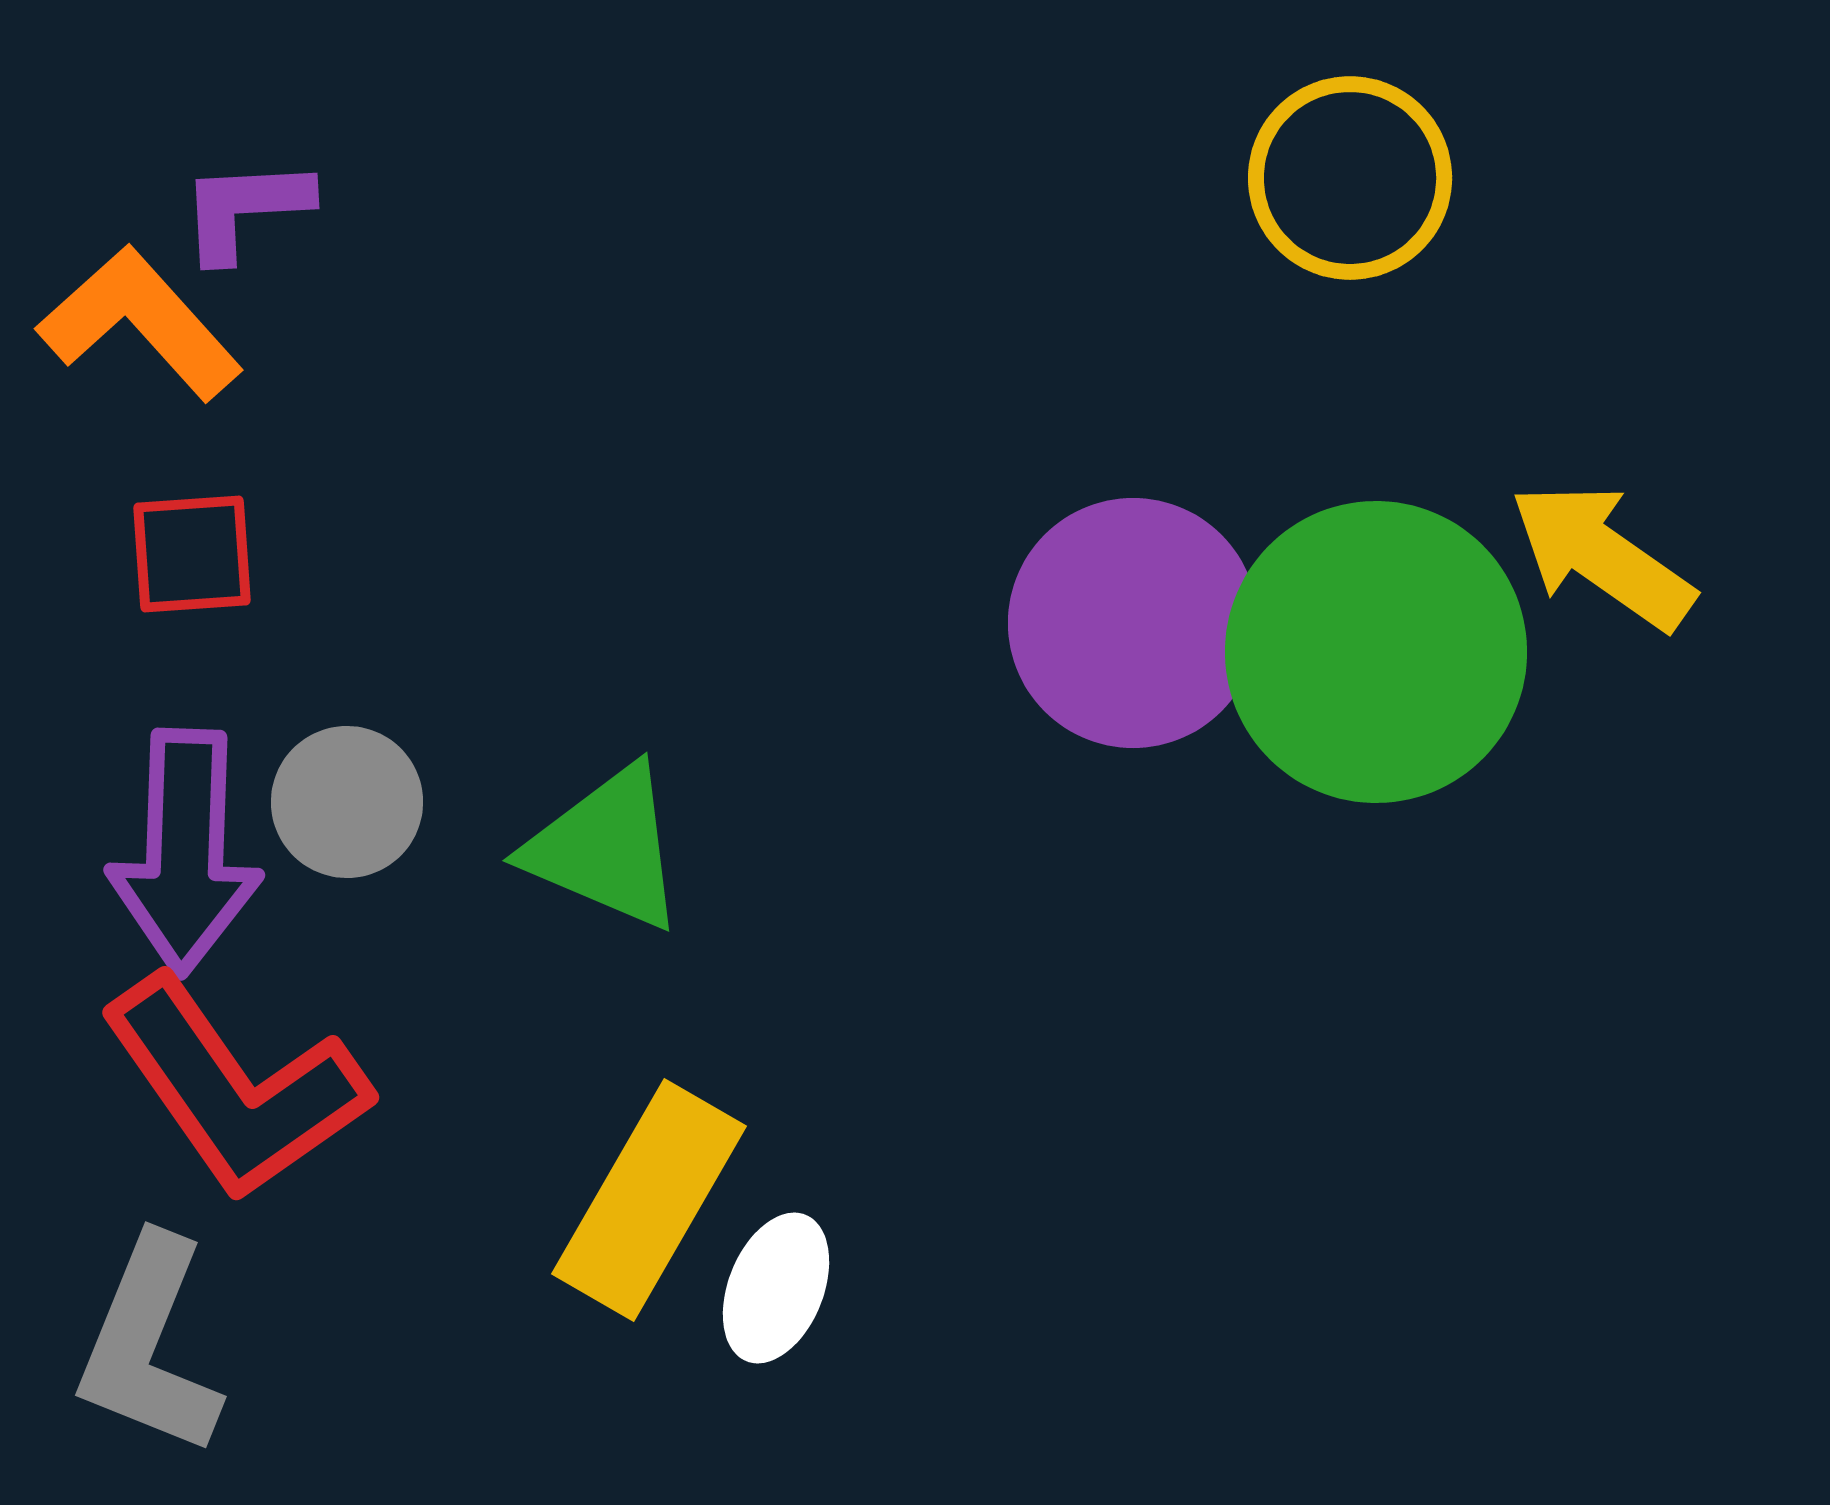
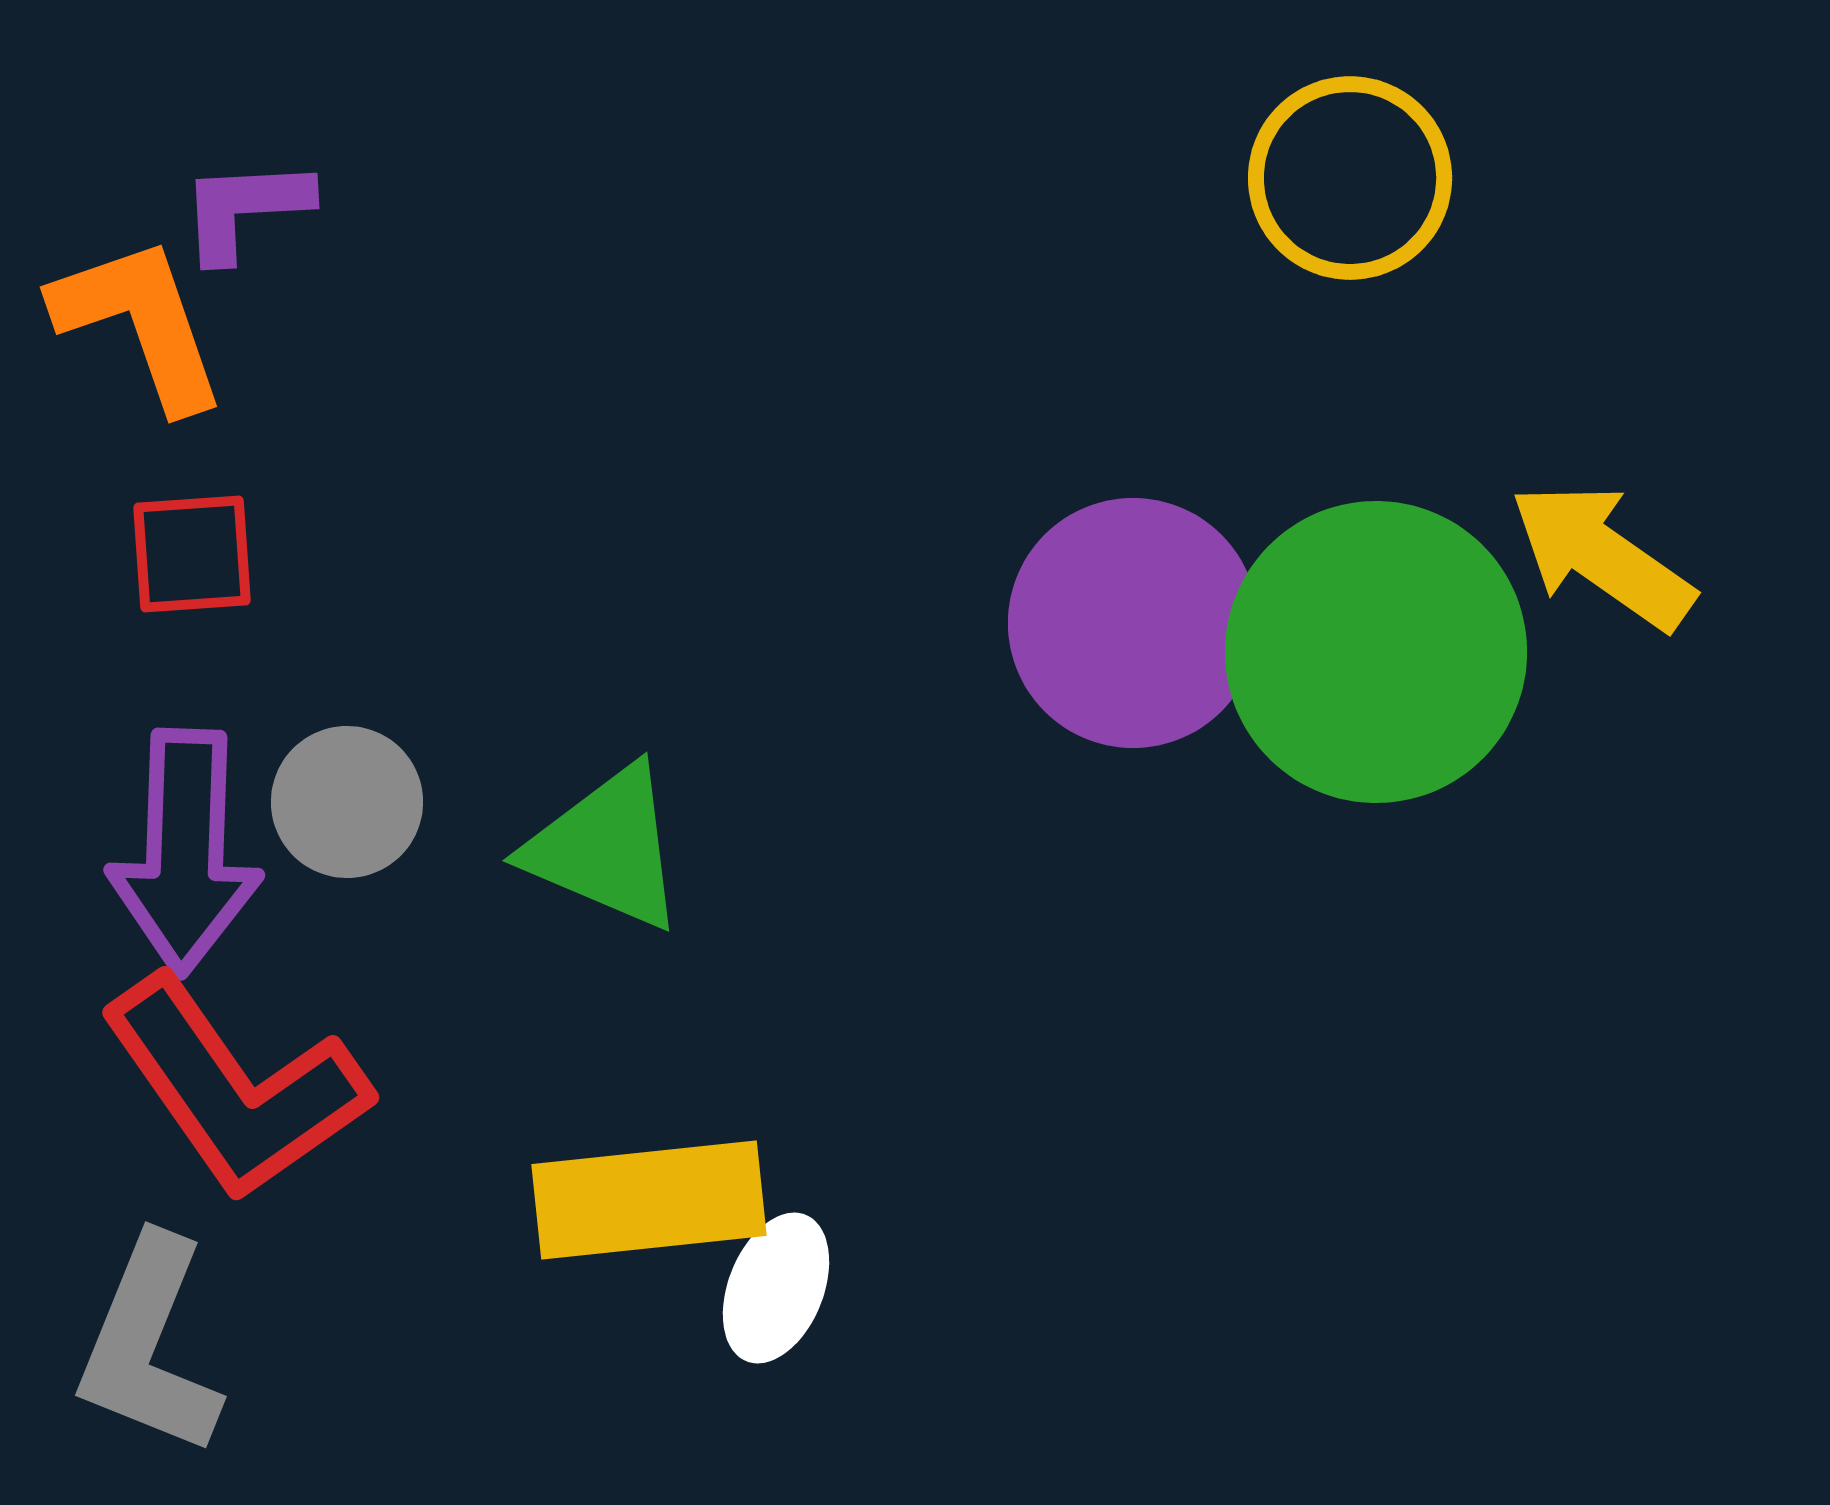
orange L-shape: rotated 23 degrees clockwise
yellow rectangle: rotated 54 degrees clockwise
